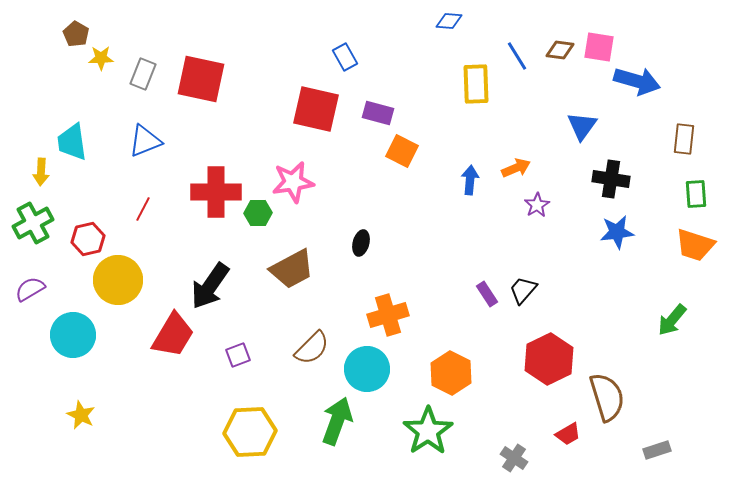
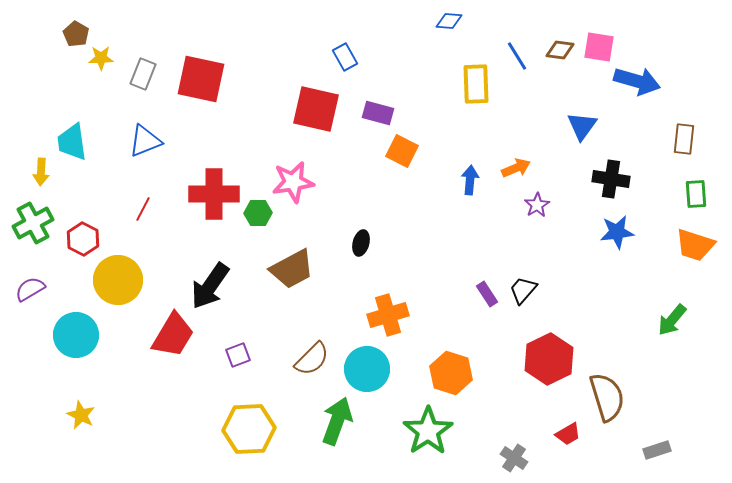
red cross at (216, 192): moved 2 px left, 2 px down
red hexagon at (88, 239): moved 5 px left; rotated 20 degrees counterclockwise
cyan circle at (73, 335): moved 3 px right
brown semicircle at (312, 348): moved 11 px down
orange hexagon at (451, 373): rotated 9 degrees counterclockwise
yellow hexagon at (250, 432): moved 1 px left, 3 px up
